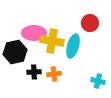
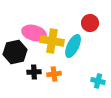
pink ellipse: rotated 15 degrees clockwise
cyan ellipse: rotated 10 degrees clockwise
